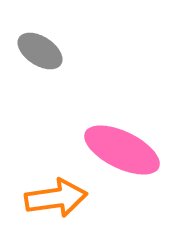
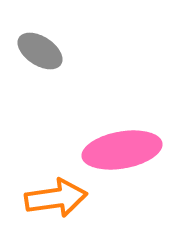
pink ellipse: rotated 36 degrees counterclockwise
